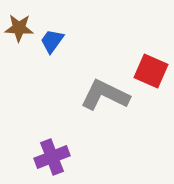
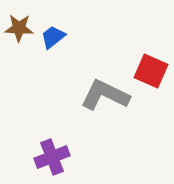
blue trapezoid: moved 1 px right, 4 px up; rotated 16 degrees clockwise
